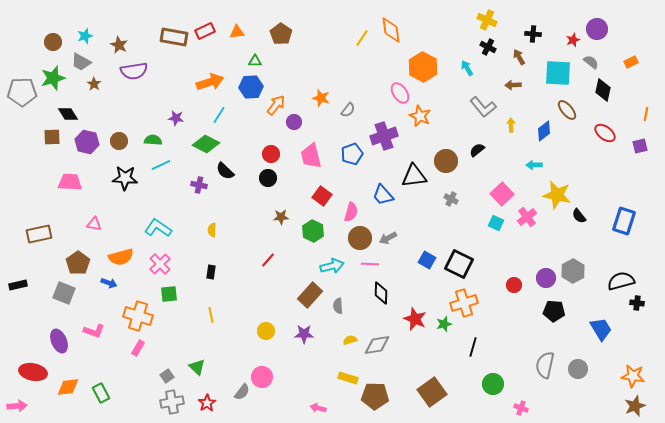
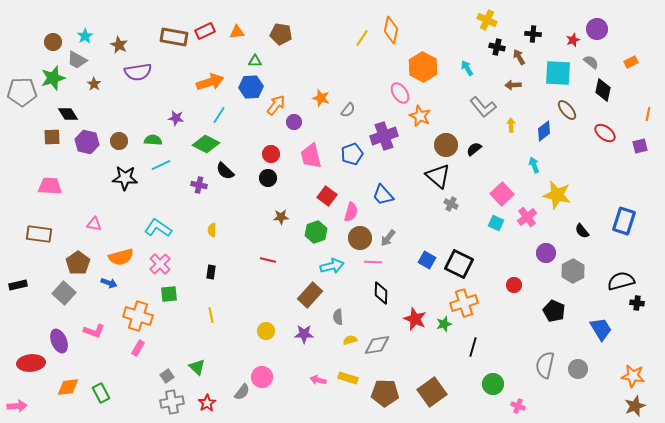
orange diamond at (391, 30): rotated 20 degrees clockwise
brown pentagon at (281, 34): rotated 25 degrees counterclockwise
cyan star at (85, 36): rotated 14 degrees counterclockwise
black cross at (488, 47): moved 9 px right; rotated 14 degrees counterclockwise
gray trapezoid at (81, 62): moved 4 px left, 2 px up
purple semicircle at (134, 71): moved 4 px right, 1 px down
orange line at (646, 114): moved 2 px right
black semicircle at (477, 150): moved 3 px left, 1 px up
brown circle at (446, 161): moved 16 px up
cyan arrow at (534, 165): rotated 70 degrees clockwise
black triangle at (414, 176): moved 24 px right; rotated 48 degrees clockwise
pink trapezoid at (70, 182): moved 20 px left, 4 px down
red square at (322, 196): moved 5 px right
gray cross at (451, 199): moved 5 px down
black semicircle at (579, 216): moved 3 px right, 15 px down
green hexagon at (313, 231): moved 3 px right, 1 px down; rotated 15 degrees clockwise
brown rectangle at (39, 234): rotated 20 degrees clockwise
gray arrow at (388, 238): rotated 24 degrees counterclockwise
red line at (268, 260): rotated 63 degrees clockwise
pink line at (370, 264): moved 3 px right, 2 px up
purple circle at (546, 278): moved 25 px up
gray square at (64, 293): rotated 20 degrees clockwise
gray semicircle at (338, 306): moved 11 px down
black pentagon at (554, 311): rotated 20 degrees clockwise
red ellipse at (33, 372): moved 2 px left, 9 px up; rotated 16 degrees counterclockwise
brown pentagon at (375, 396): moved 10 px right, 3 px up
pink arrow at (318, 408): moved 28 px up
pink cross at (521, 408): moved 3 px left, 2 px up
